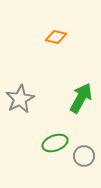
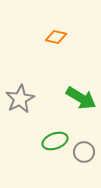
green arrow: rotated 92 degrees clockwise
green ellipse: moved 2 px up
gray circle: moved 4 px up
